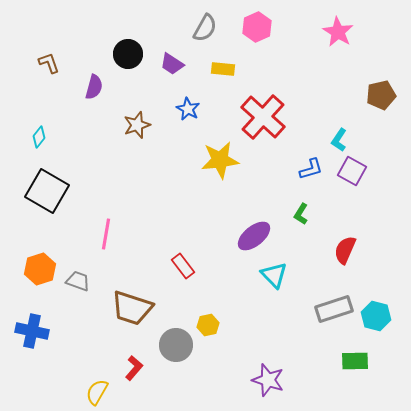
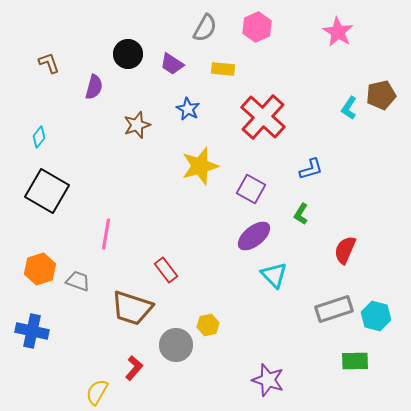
cyan L-shape: moved 10 px right, 32 px up
yellow star: moved 20 px left, 6 px down; rotated 9 degrees counterclockwise
purple square: moved 101 px left, 18 px down
red rectangle: moved 17 px left, 4 px down
